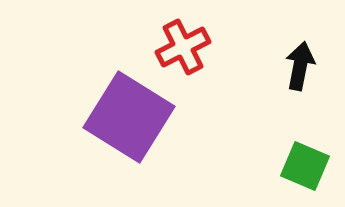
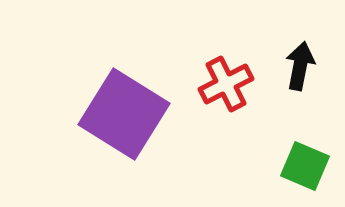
red cross: moved 43 px right, 37 px down
purple square: moved 5 px left, 3 px up
